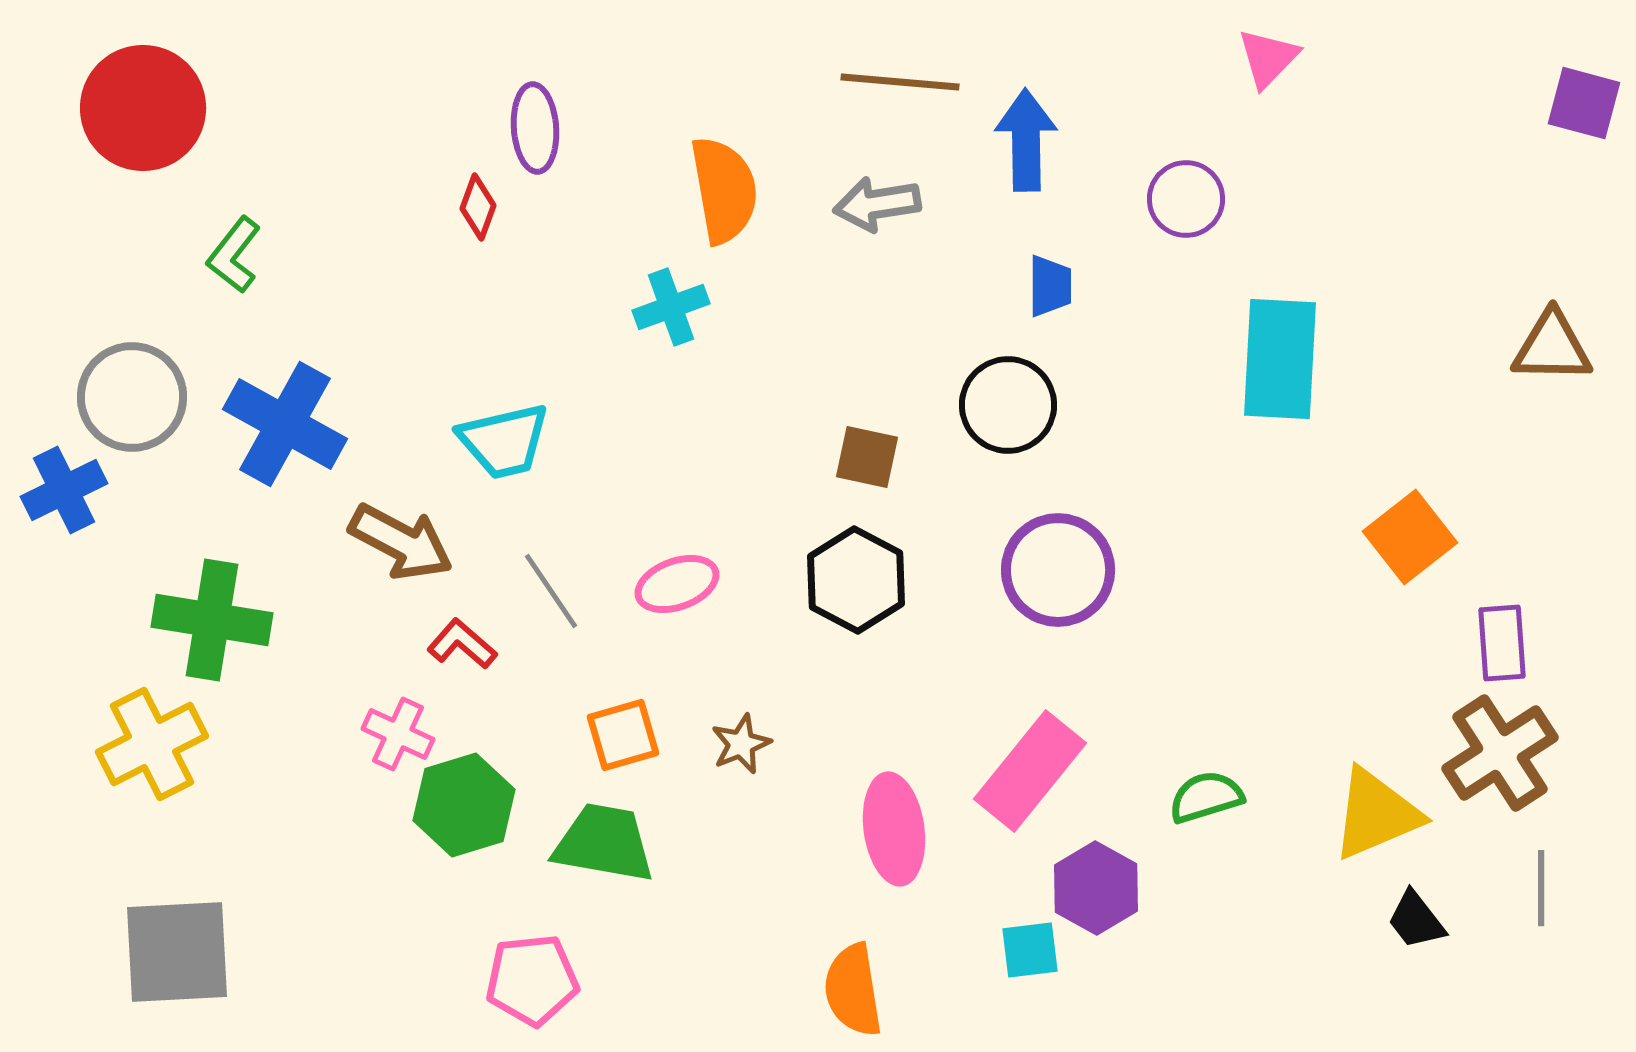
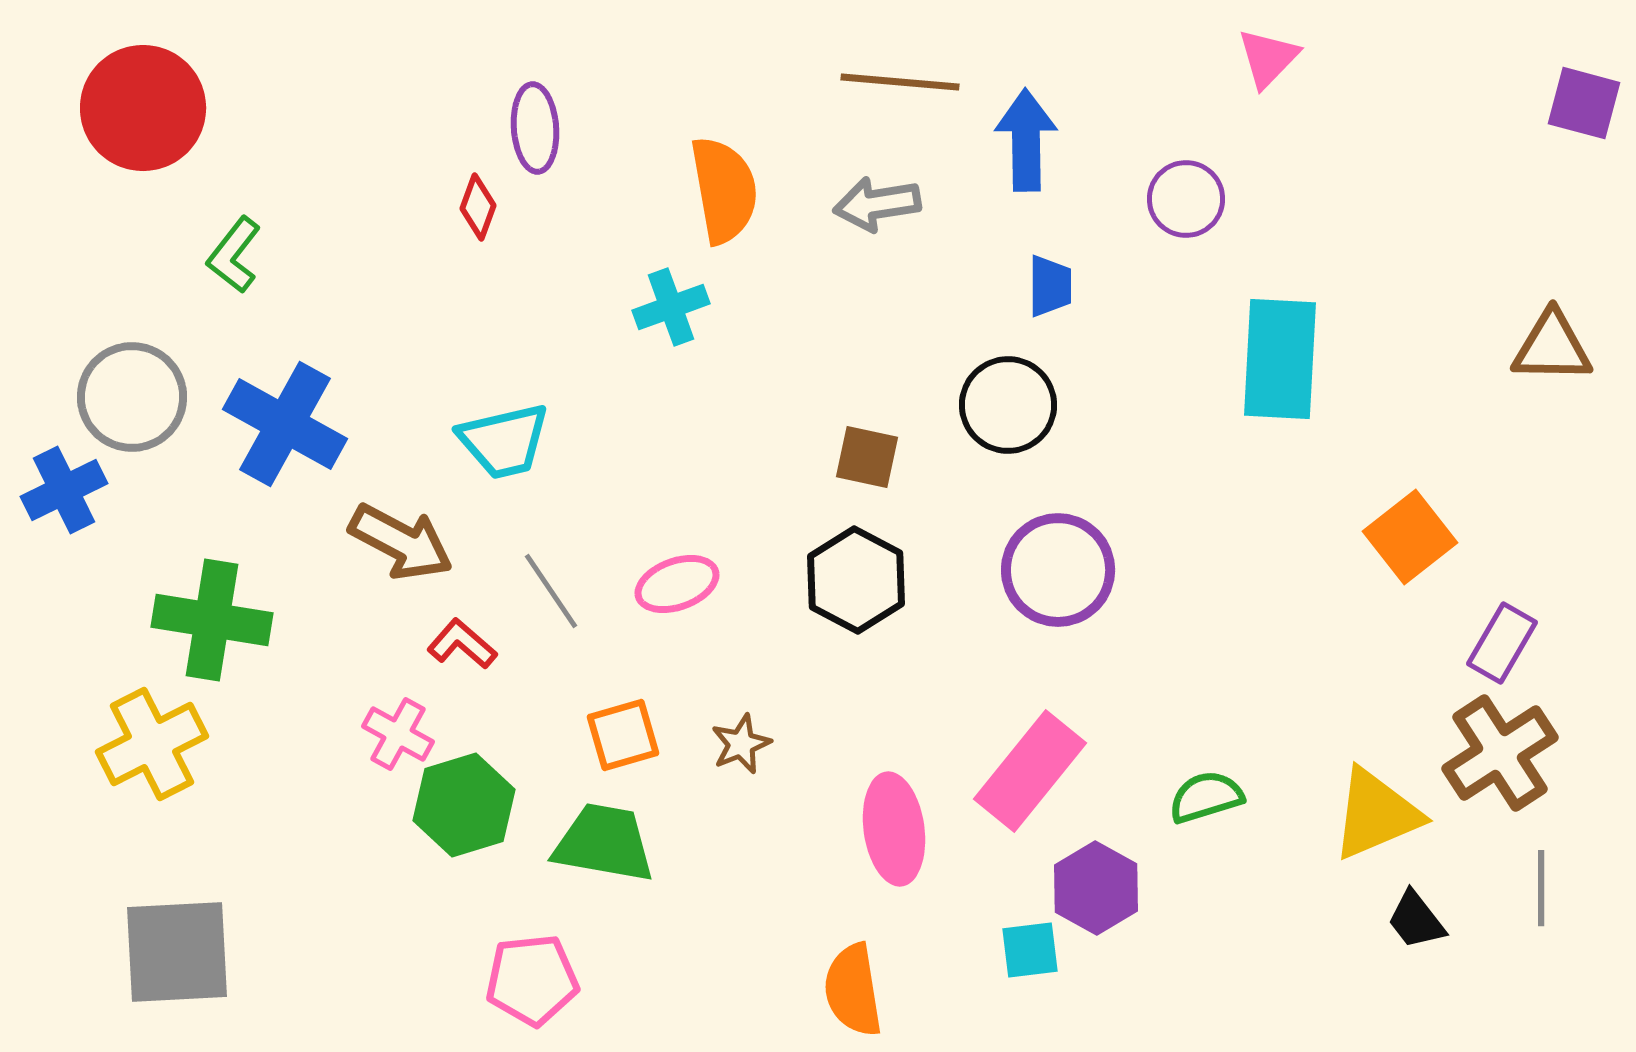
purple rectangle at (1502, 643): rotated 34 degrees clockwise
pink cross at (398, 734): rotated 4 degrees clockwise
